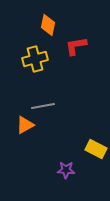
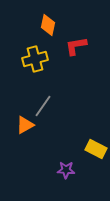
gray line: rotated 45 degrees counterclockwise
